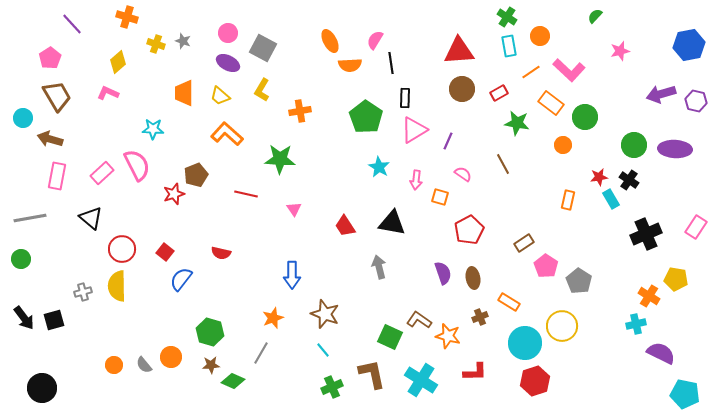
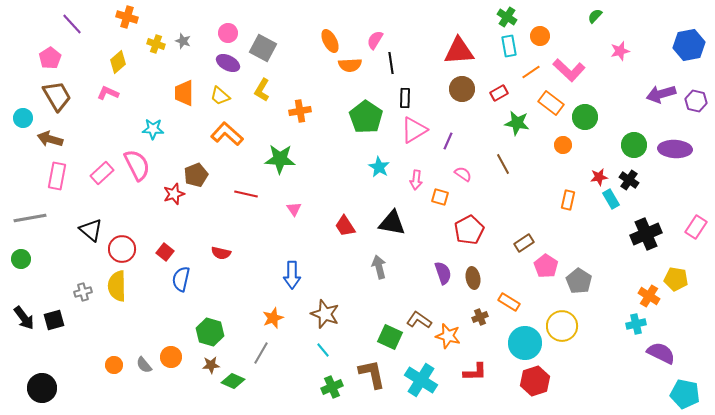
black triangle at (91, 218): moved 12 px down
blue semicircle at (181, 279): rotated 25 degrees counterclockwise
